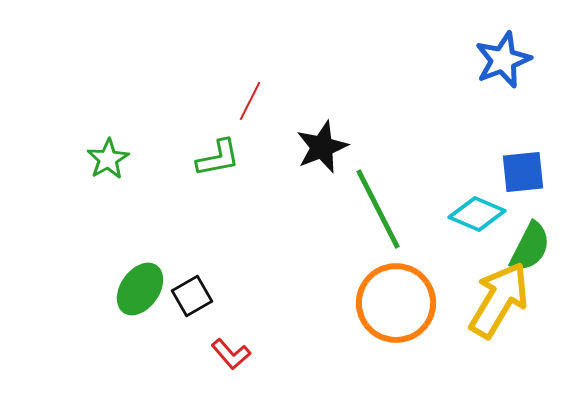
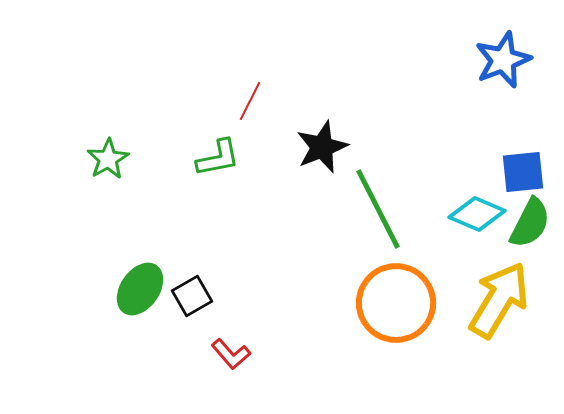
green semicircle: moved 24 px up
